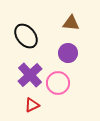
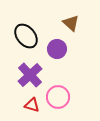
brown triangle: rotated 36 degrees clockwise
purple circle: moved 11 px left, 4 px up
pink circle: moved 14 px down
red triangle: rotated 42 degrees clockwise
